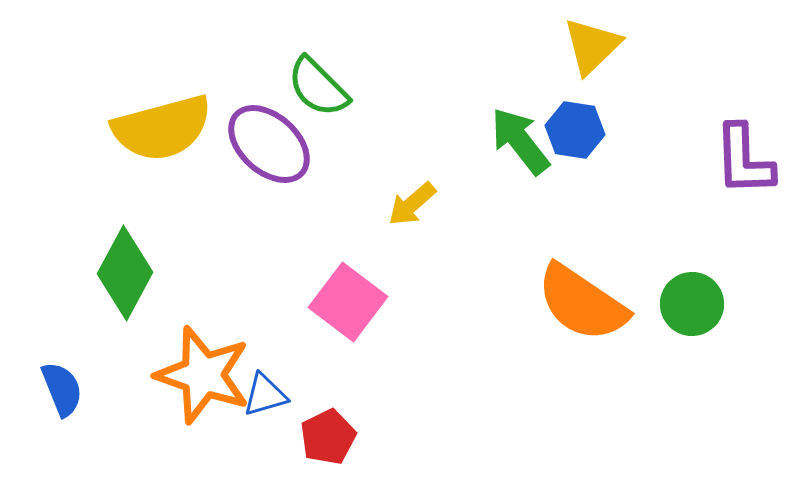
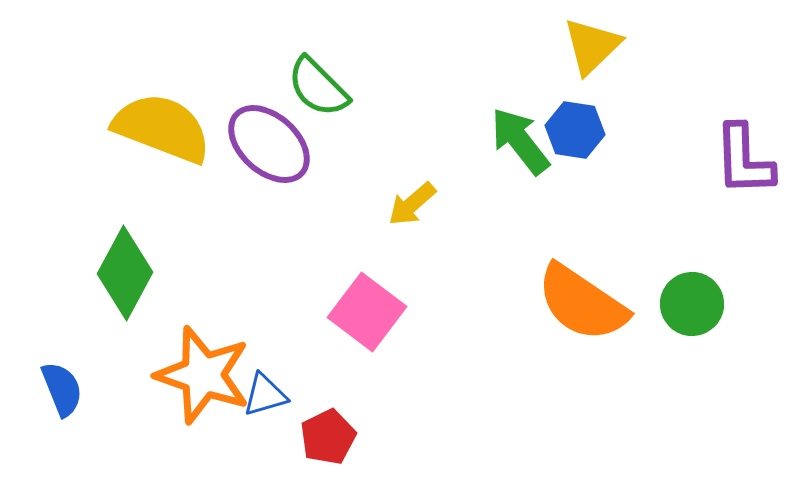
yellow semicircle: rotated 144 degrees counterclockwise
pink square: moved 19 px right, 10 px down
